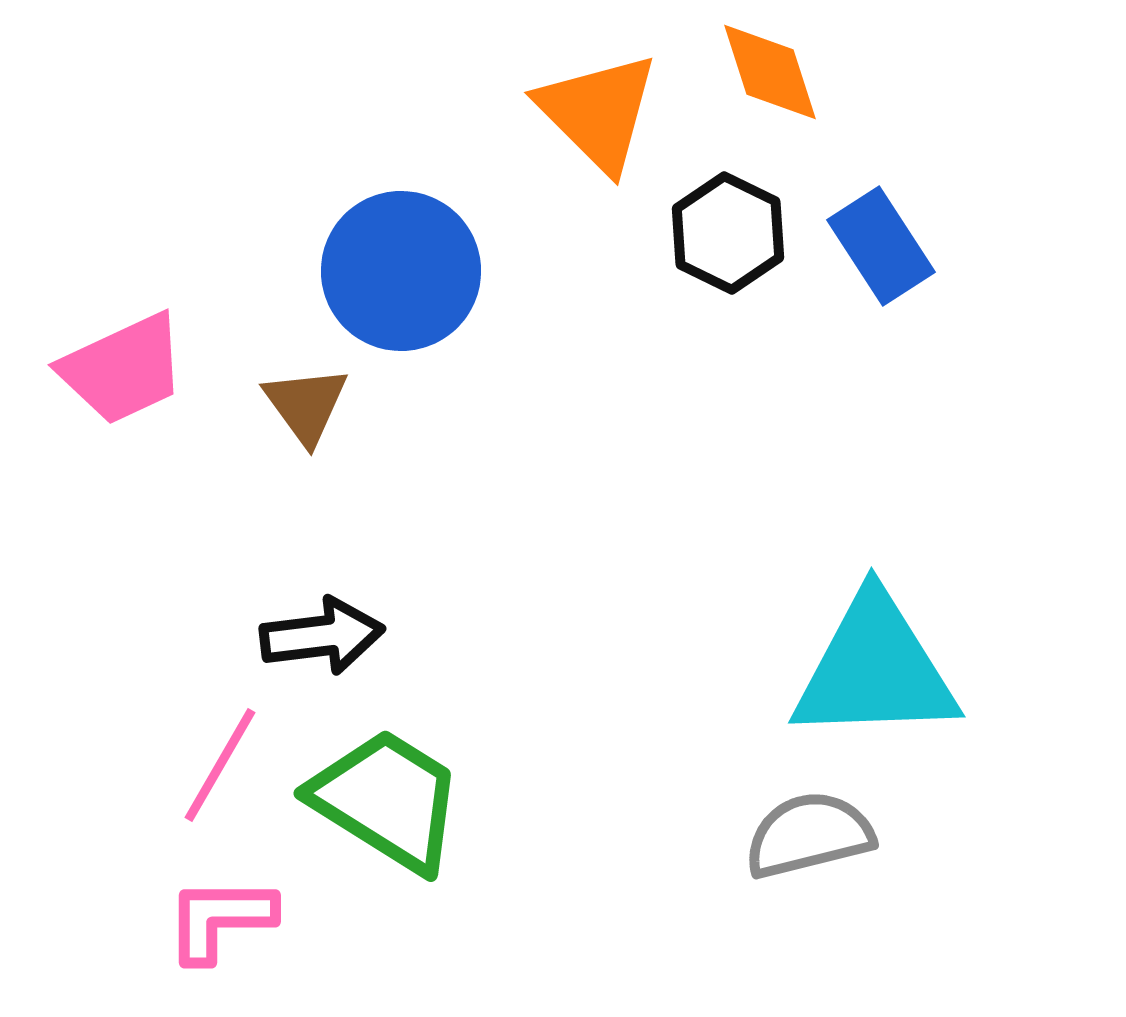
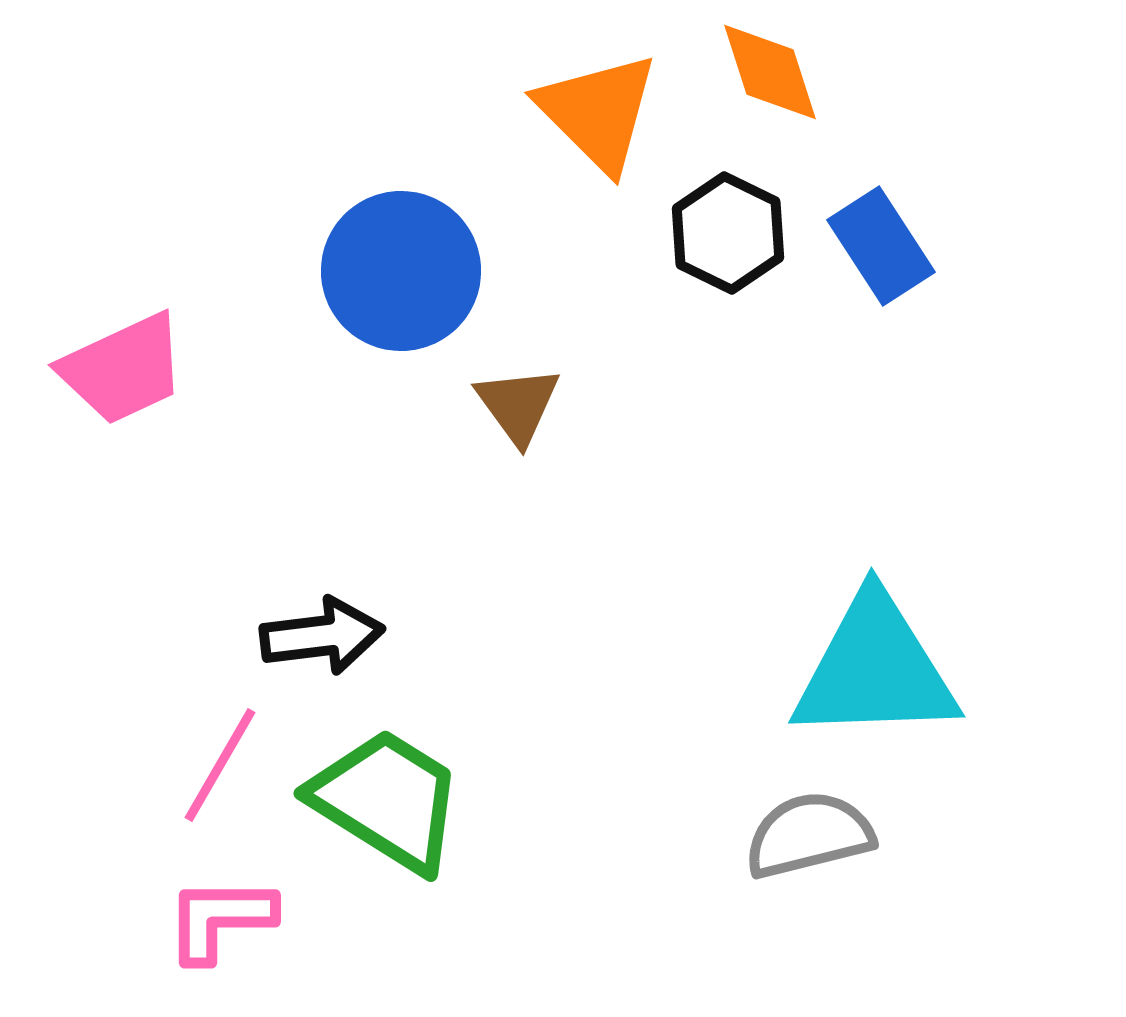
brown triangle: moved 212 px right
